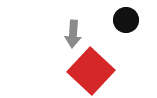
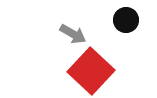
gray arrow: rotated 64 degrees counterclockwise
